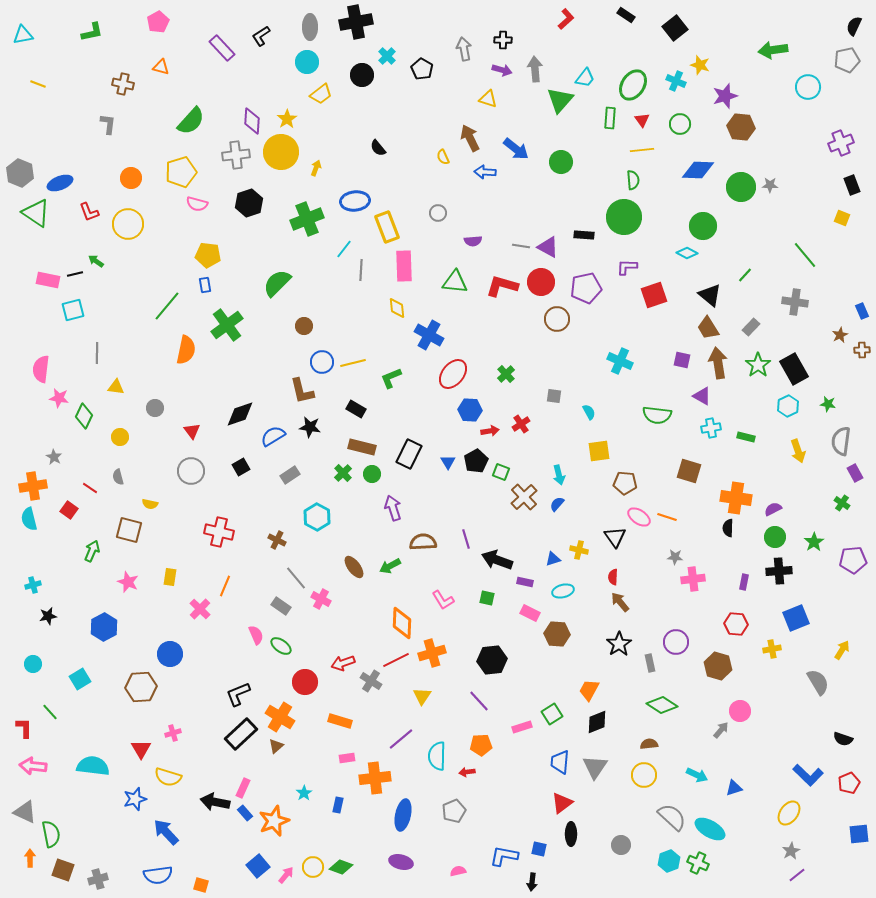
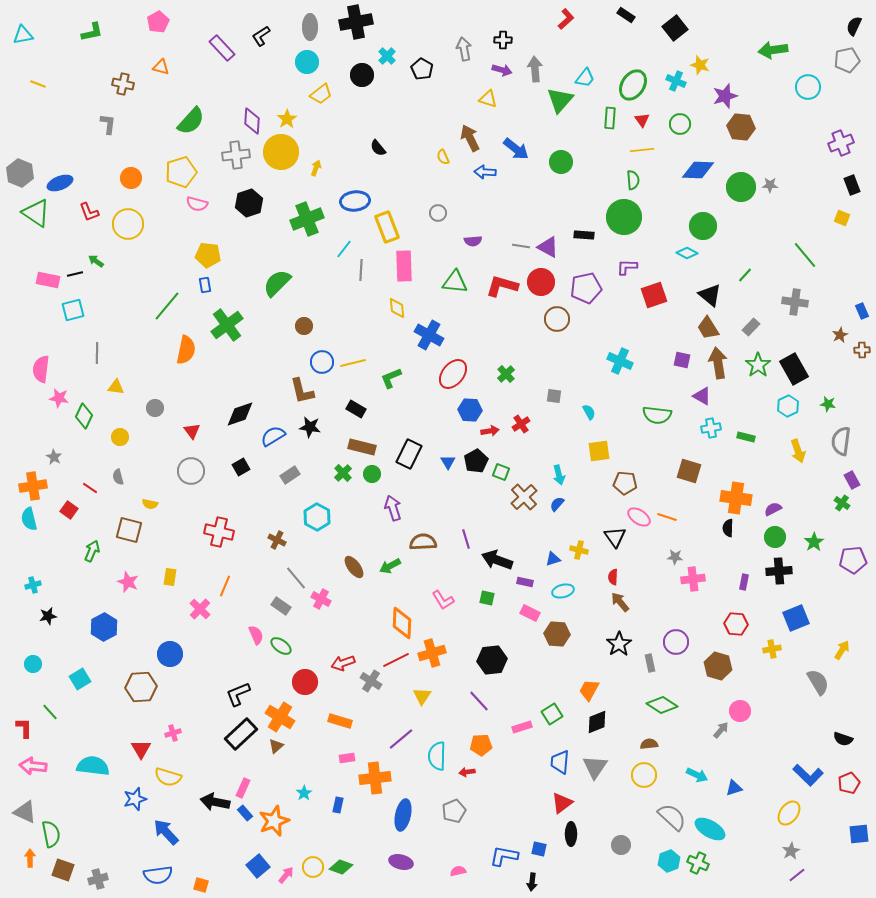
purple rectangle at (855, 473): moved 3 px left, 7 px down
